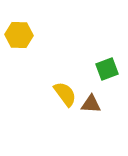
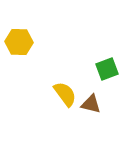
yellow hexagon: moved 7 px down
brown triangle: rotated 10 degrees clockwise
